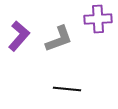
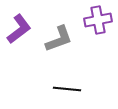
purple cross: moved 1 px down; rotated 8 degrees counterclockwise
purple L-shape: moved 7 px up; rotated 12 degrees clockwise
